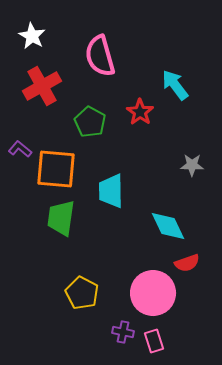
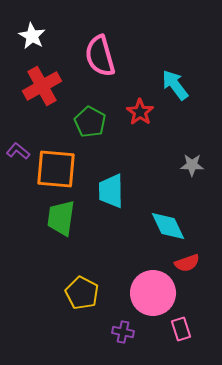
purple L-shape: moved 2 px left, 2 px down
pink rectangle: moved 27 px right, 12 px up
